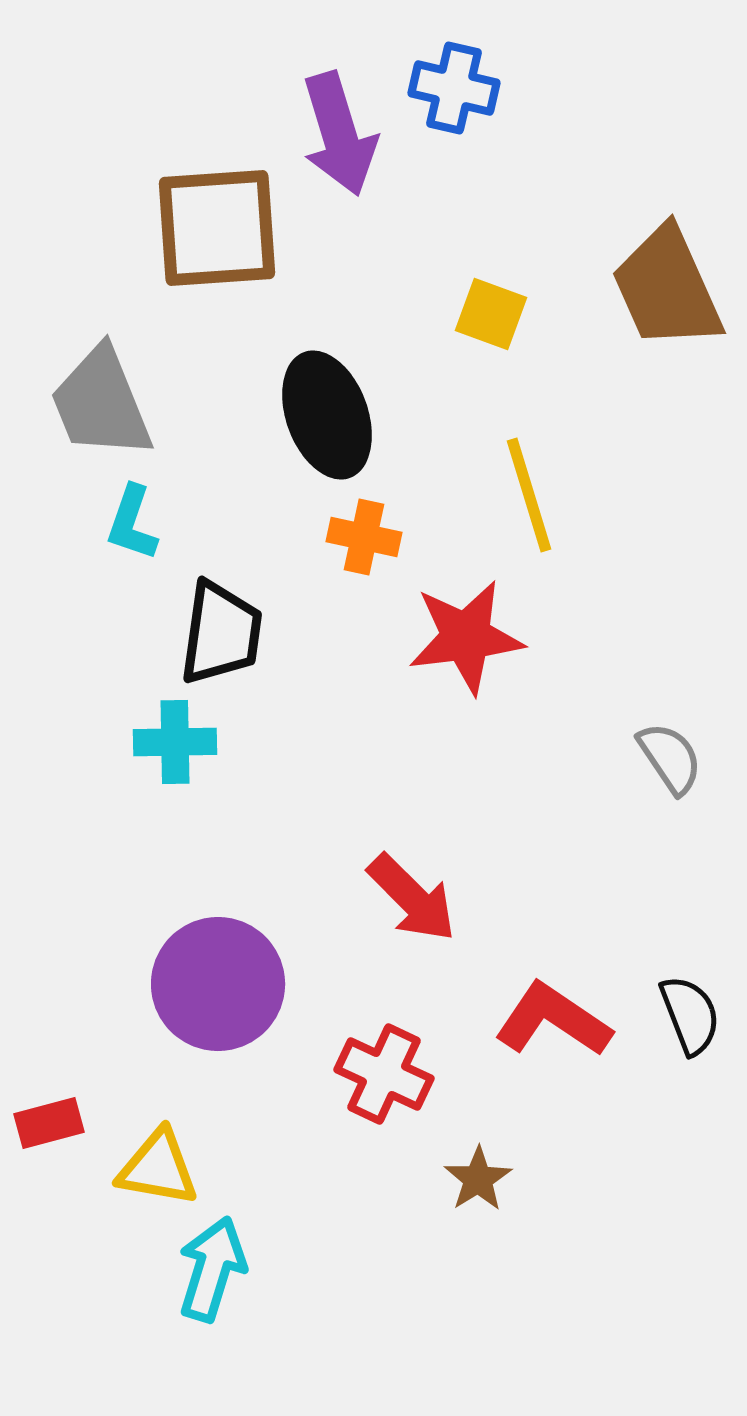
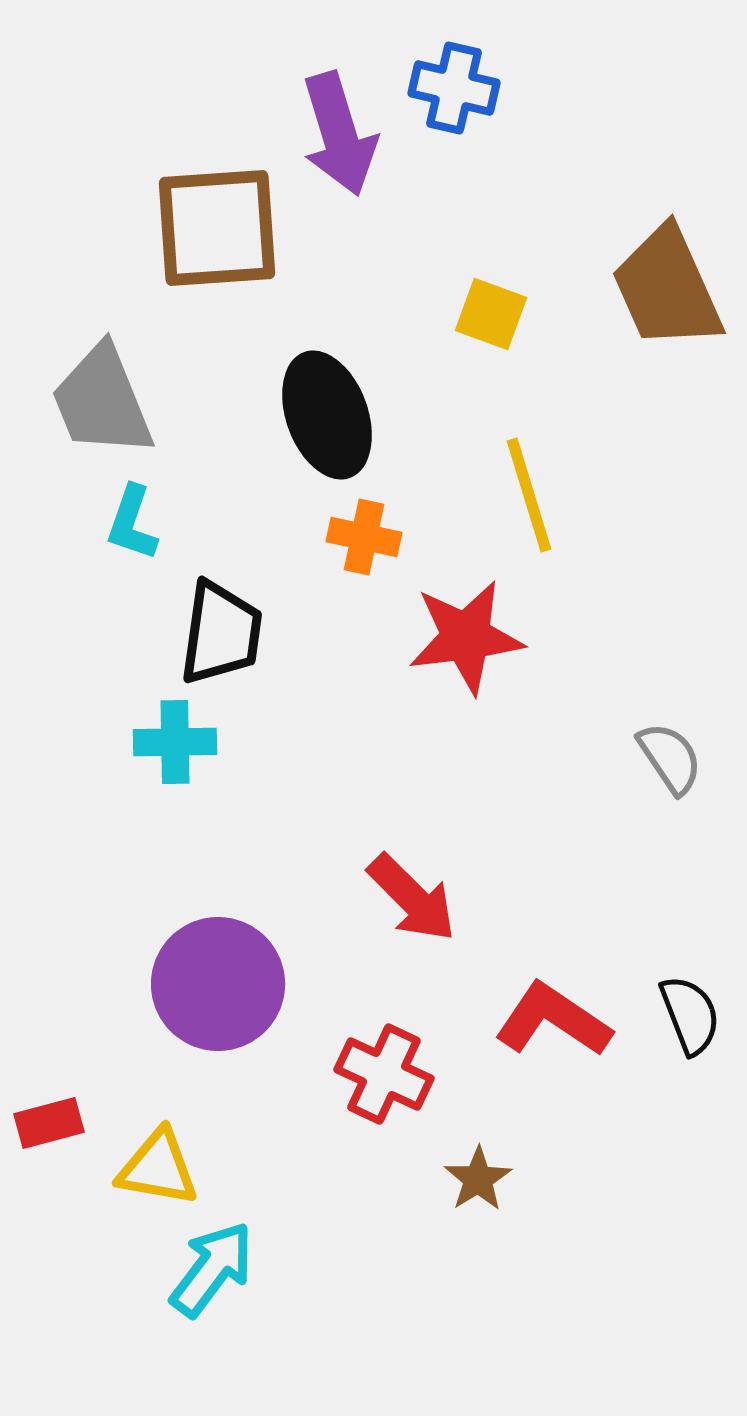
gray trapezoid: moved 1 px right, 2 px up
cyan arrow: rotated 20 degrees clockwise
